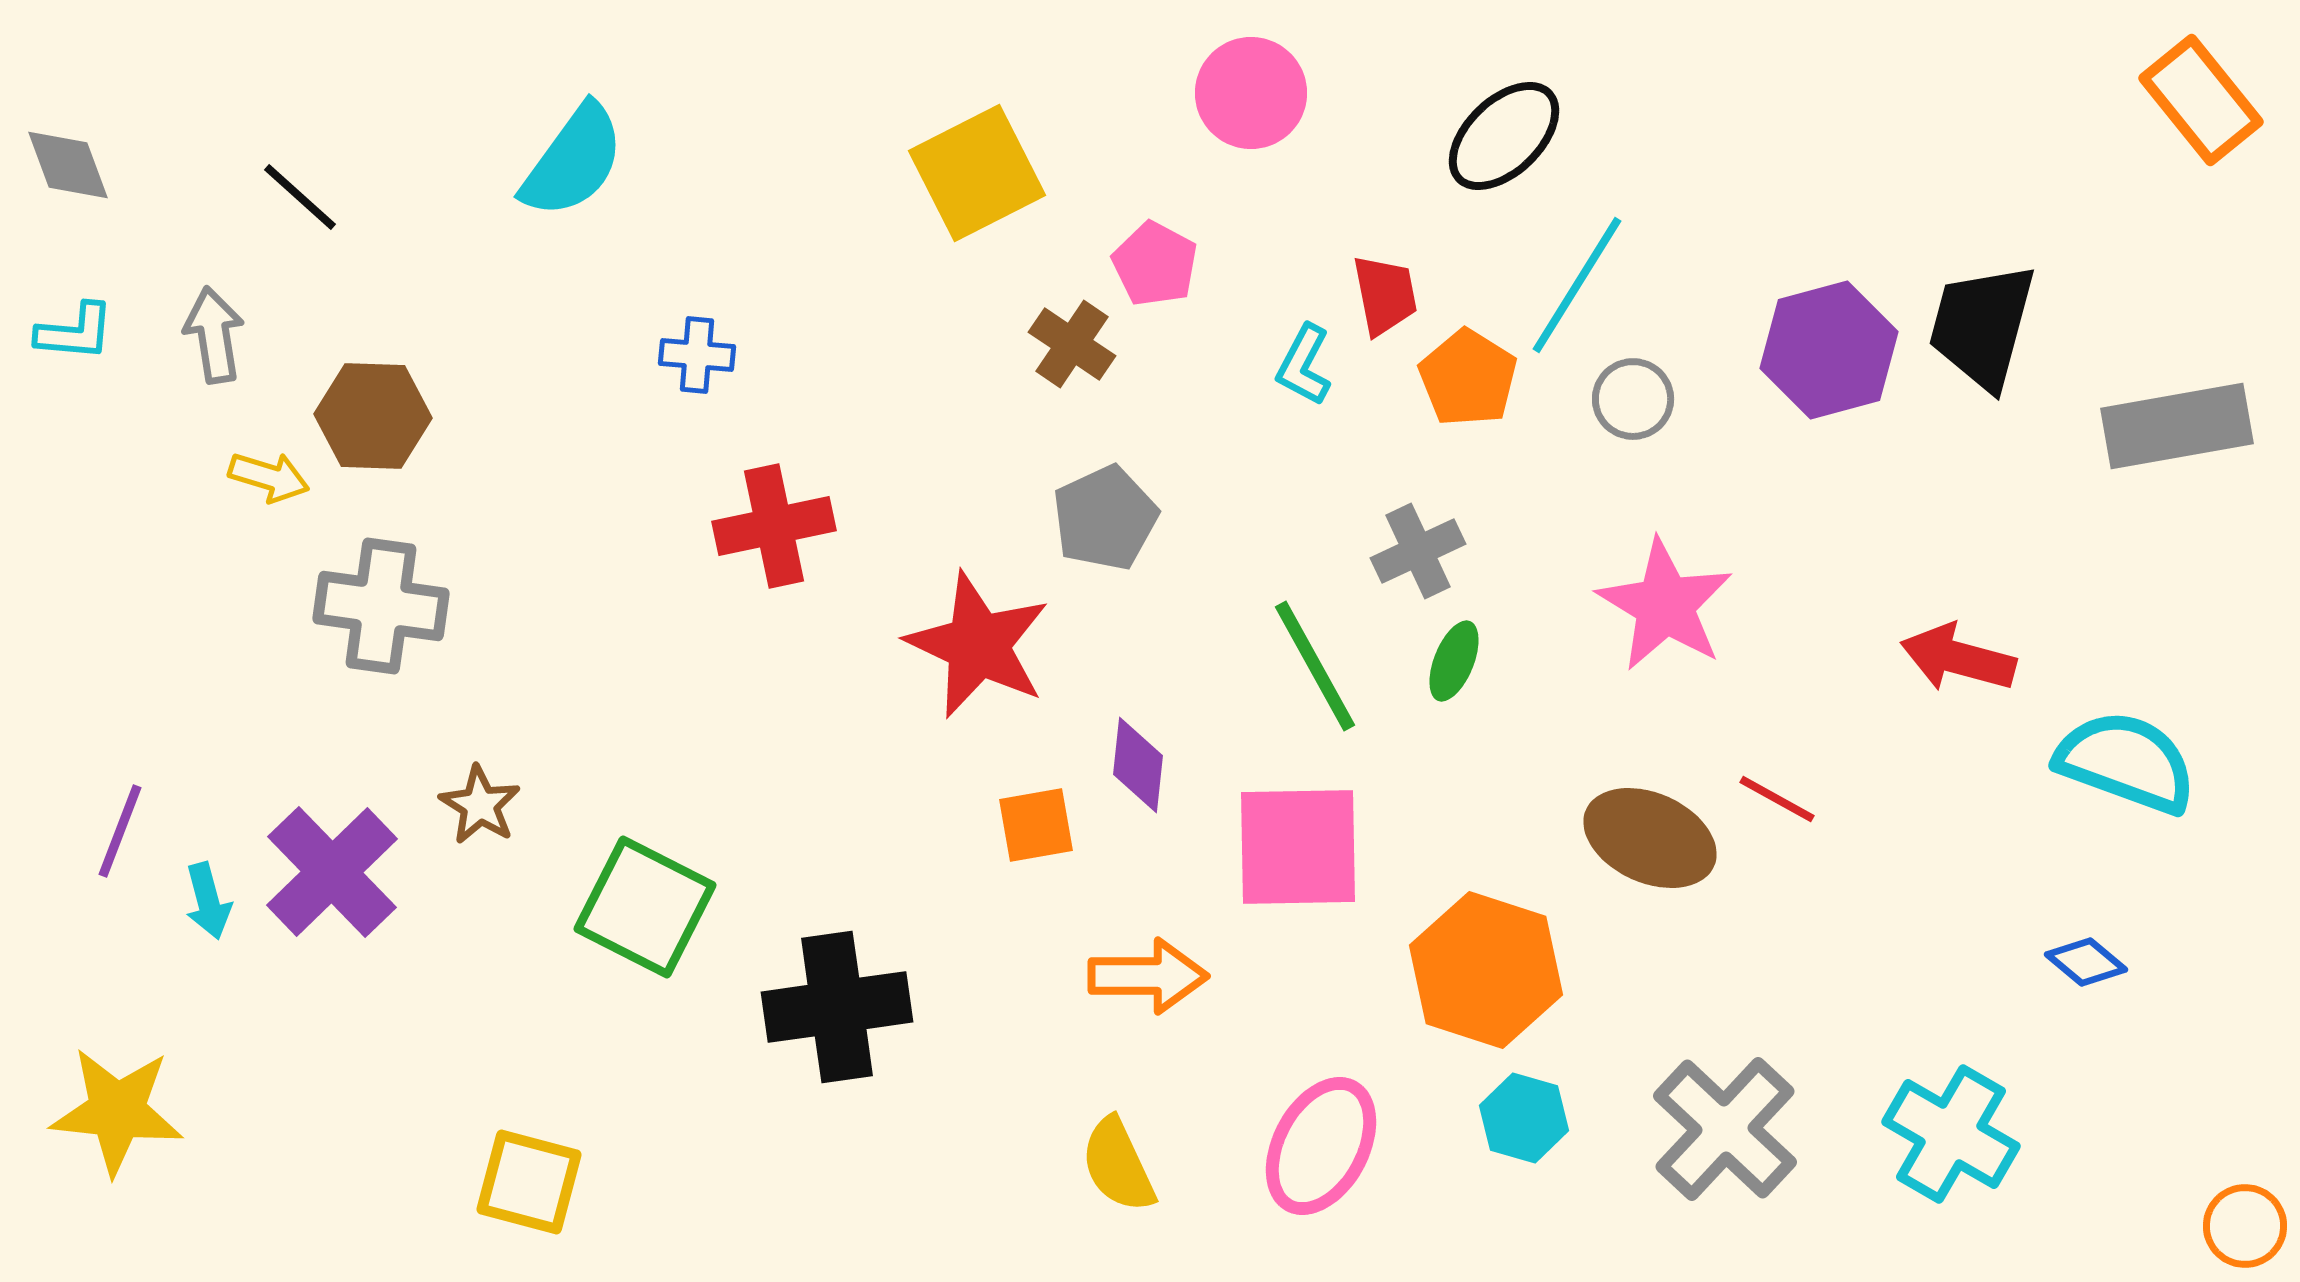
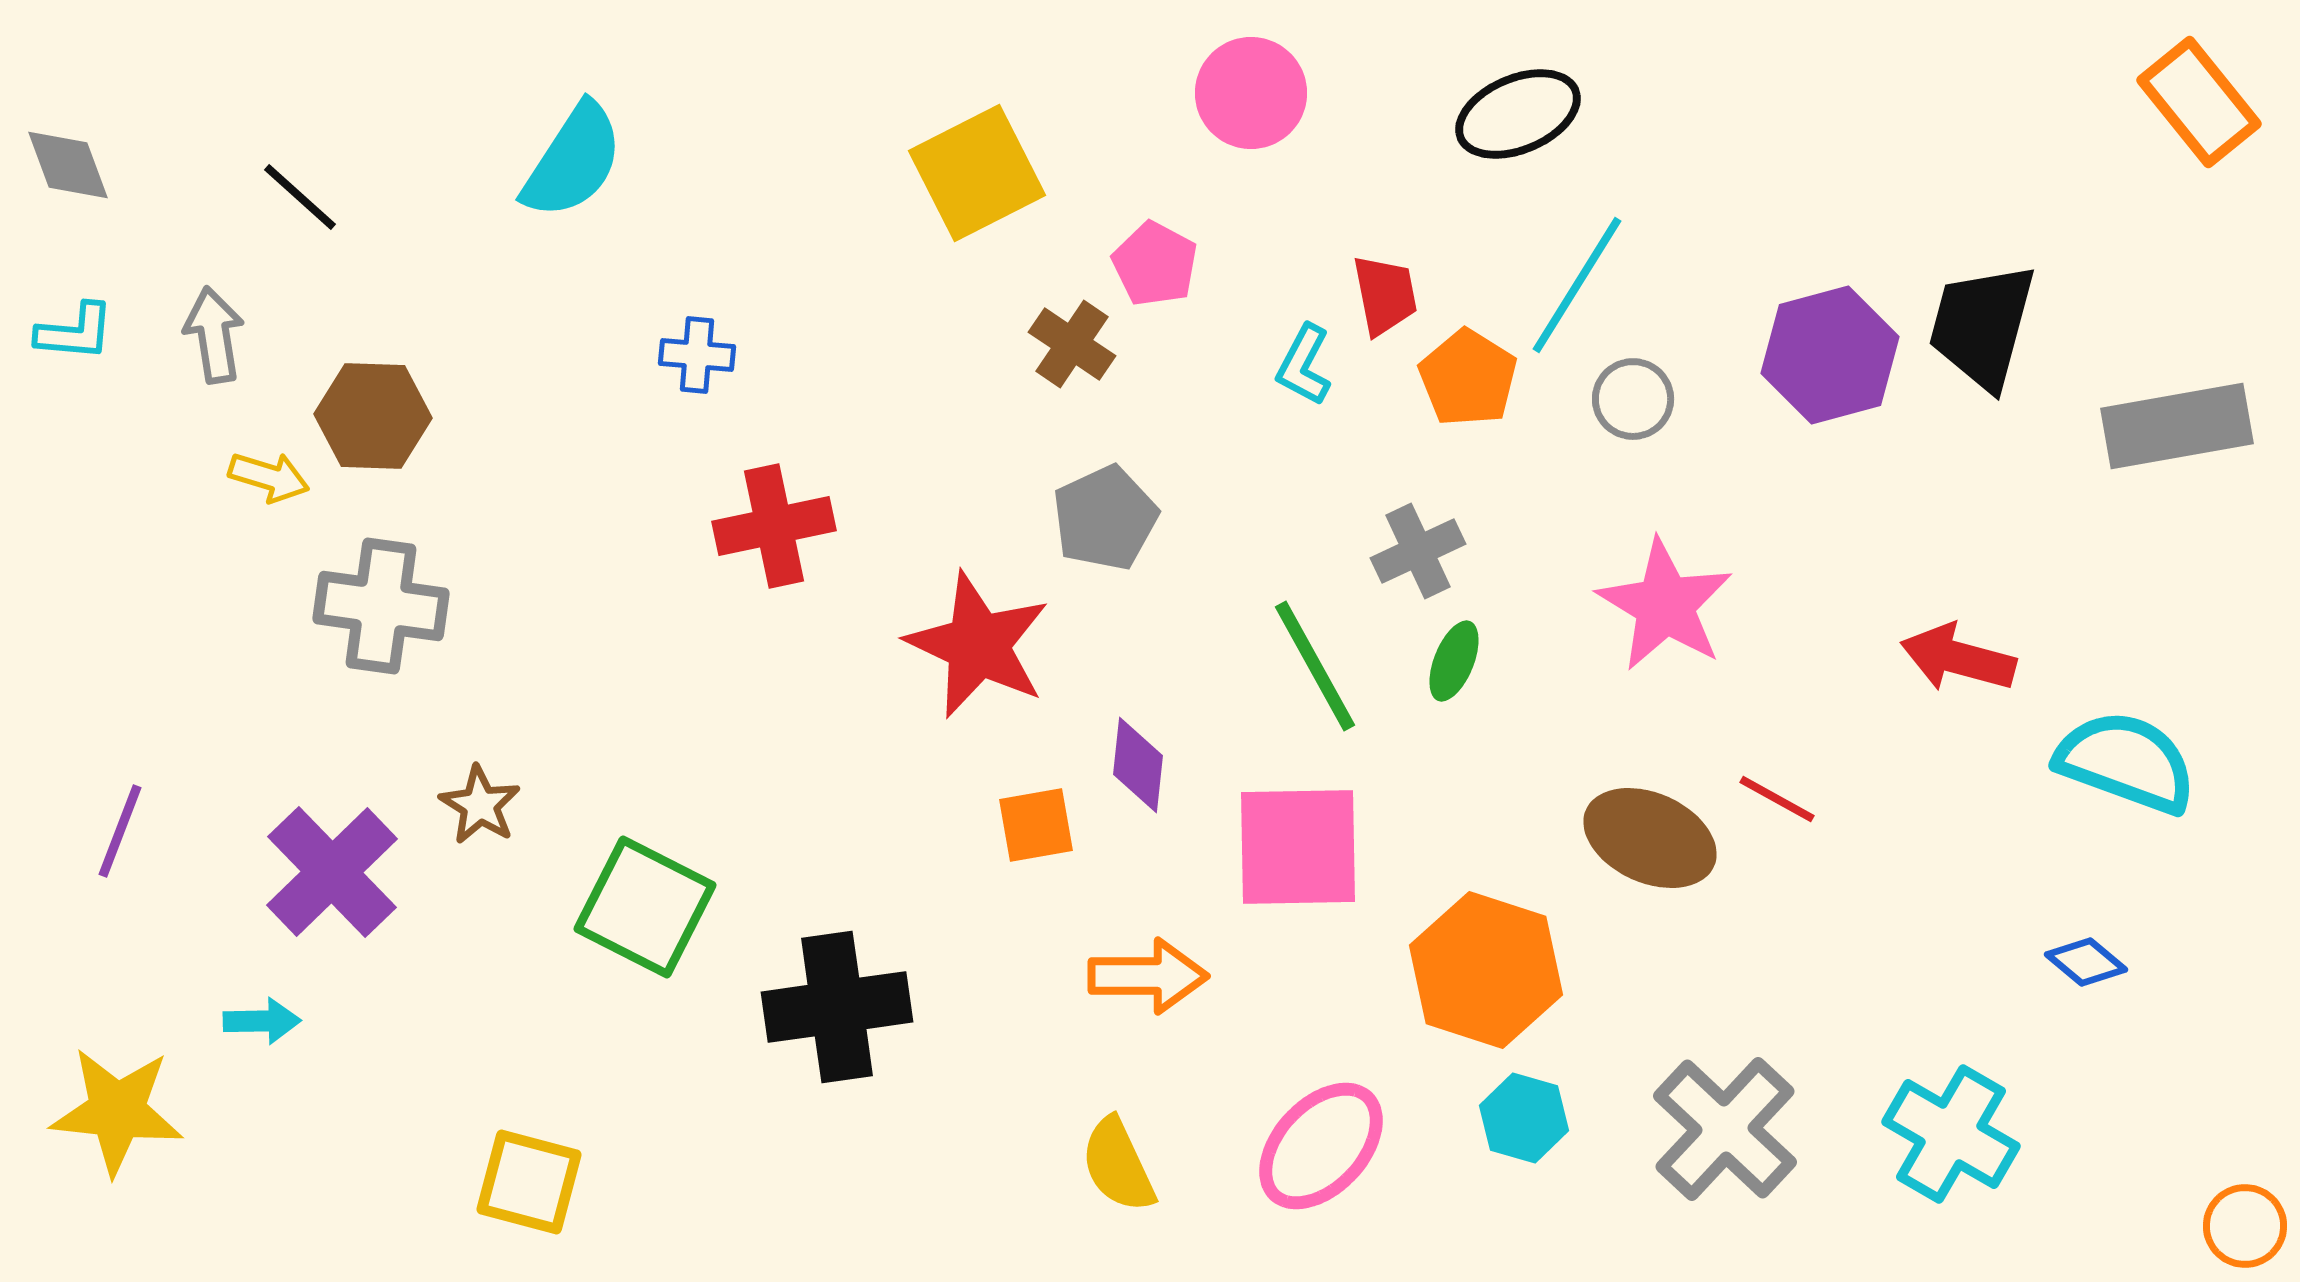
orange rectangle at (2201, 100): moved 2 px left, 2 px down
black ellipse at (1504, 136): moved 14 px right, 22 px up; rotated 21 degrees clockwise
cyan semicircle at (573, 161): rotated 3 degrees counterclockwise
purple hexagon at (1829, 350): moved 1 px right, 5 px down
cyan arrow at (208, 901): moved 54 px right, 120 px down; rotated 76 degrees counterclockwise
pink ellipse at (1321, 1146): rotated 15 degrees clockwise
